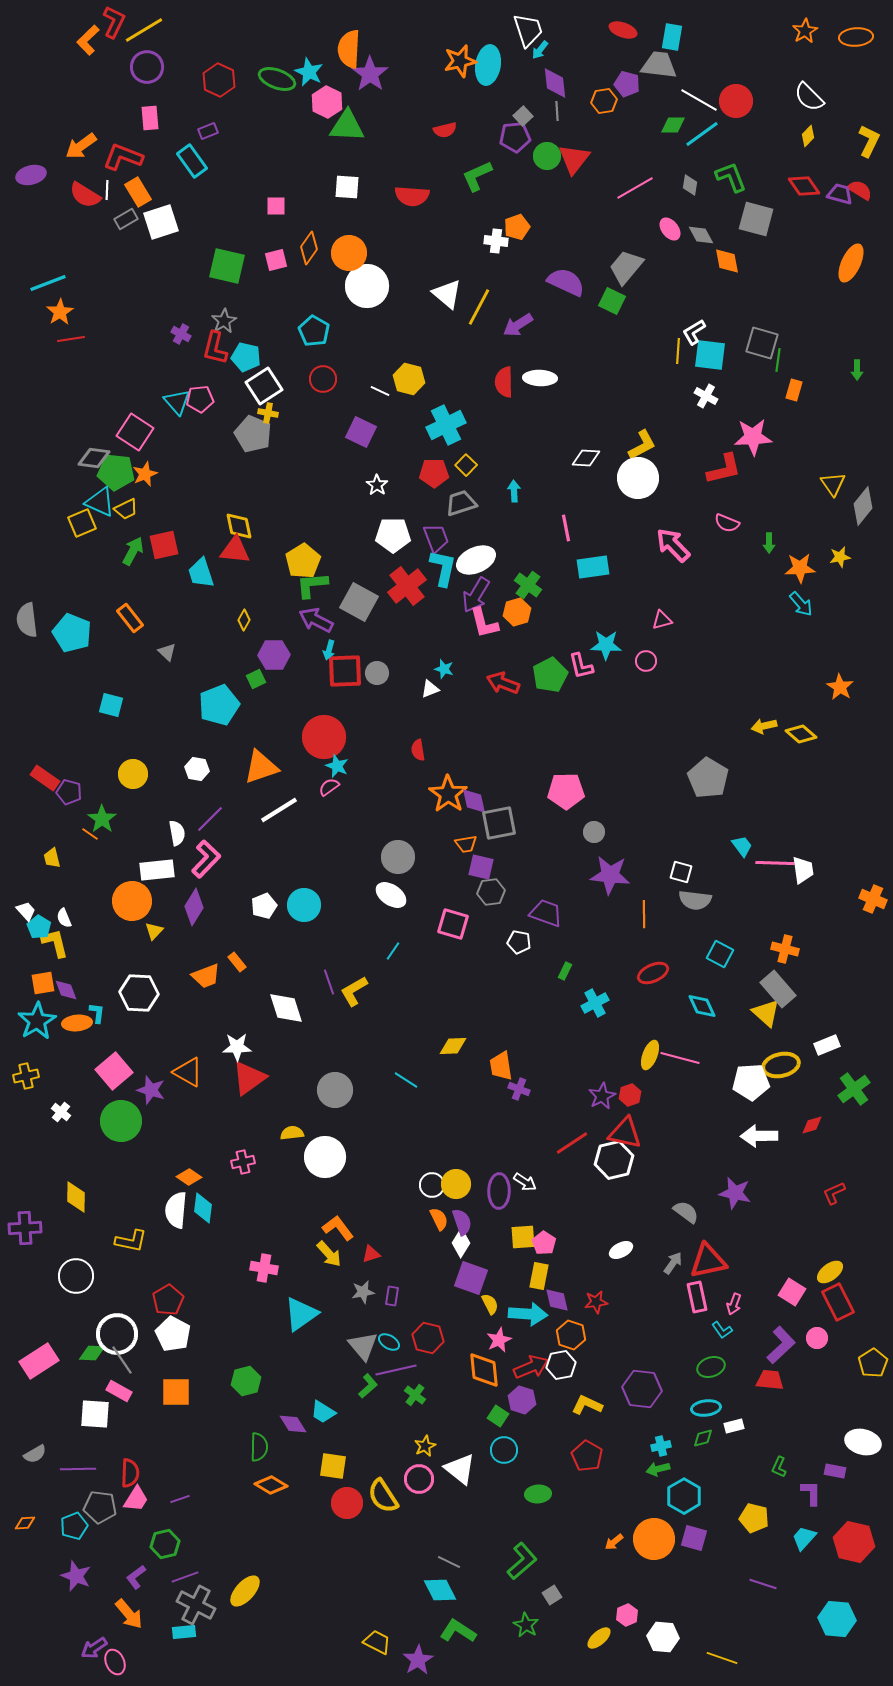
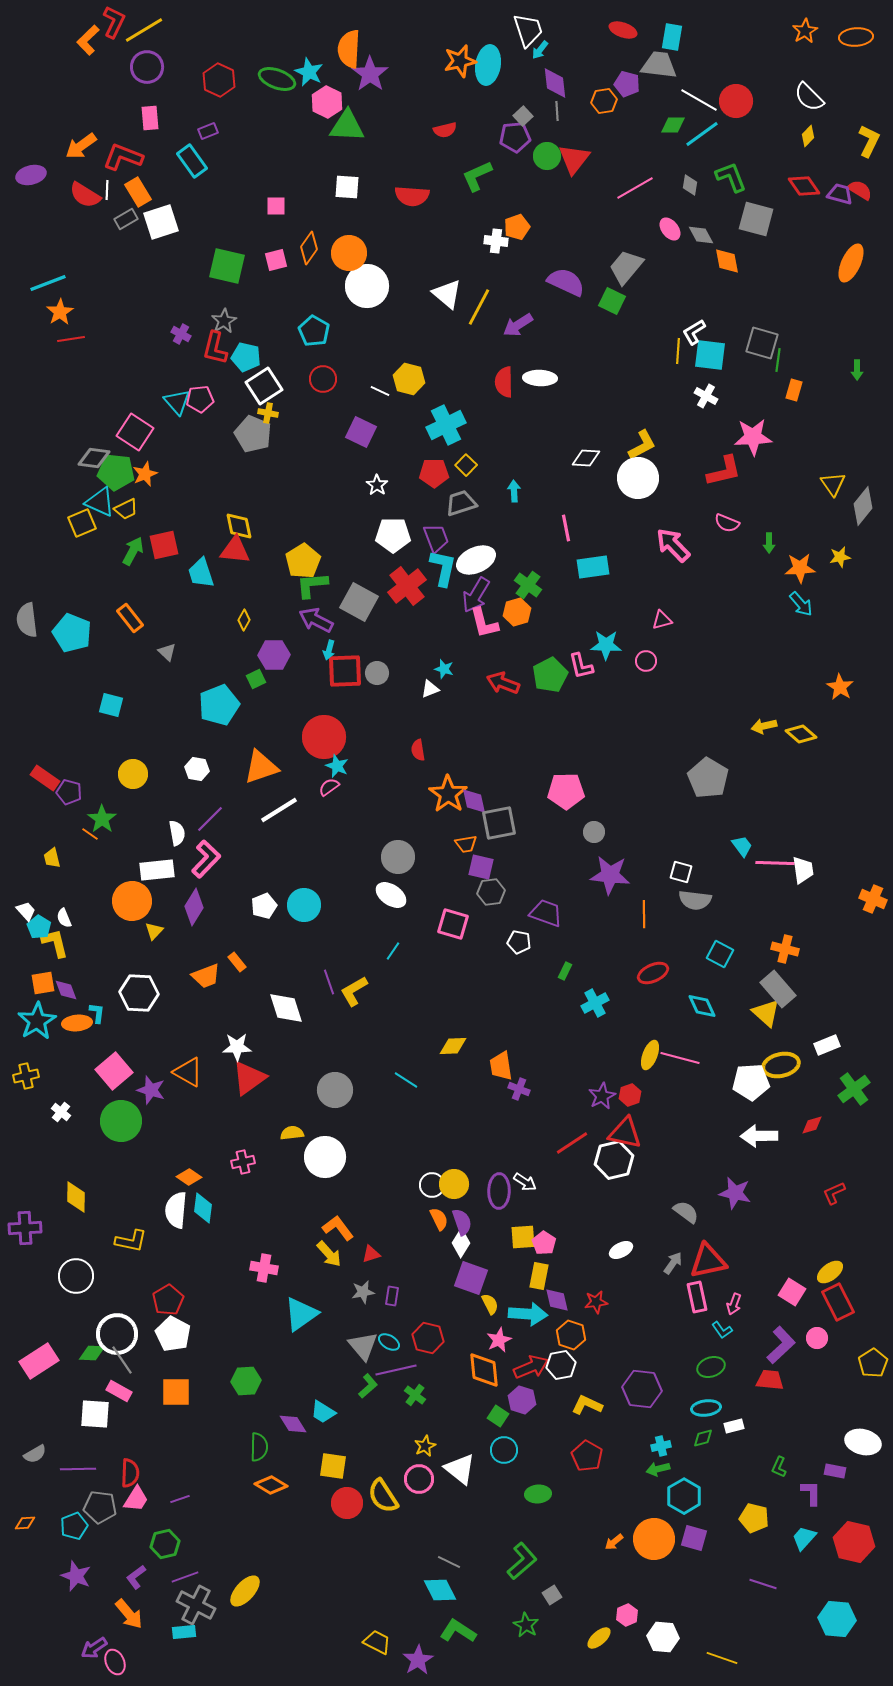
red L-shape at (724, 469): moved 2 px down
yellow circle at (456, 1184): moved 2 px left
green hexagon at (246, 1381): rotated 12 degrees clockwise
